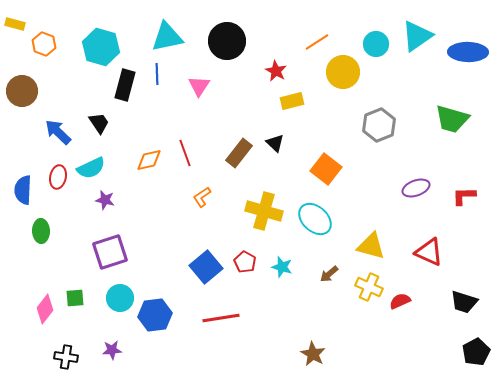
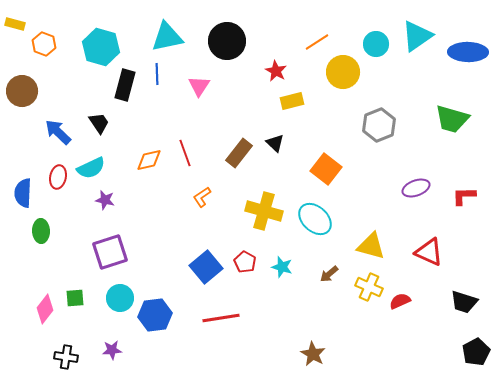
blue semicircle at (23, 190): moved 3 px down
